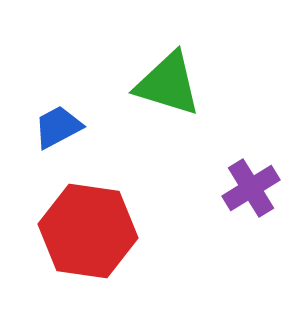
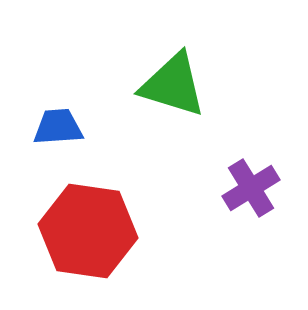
green triangle: moved 5 px right, 1 px down
blue trapezoid: rotated 24 degrees clockwise
